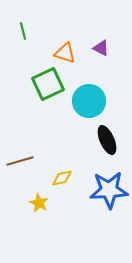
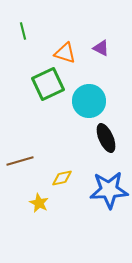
black ellipse: moved 1 px left, 2 px up
